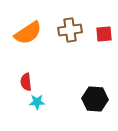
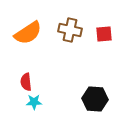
brown cross: rotated 20 degrees clockwise
cyan star: moved 3 px left
